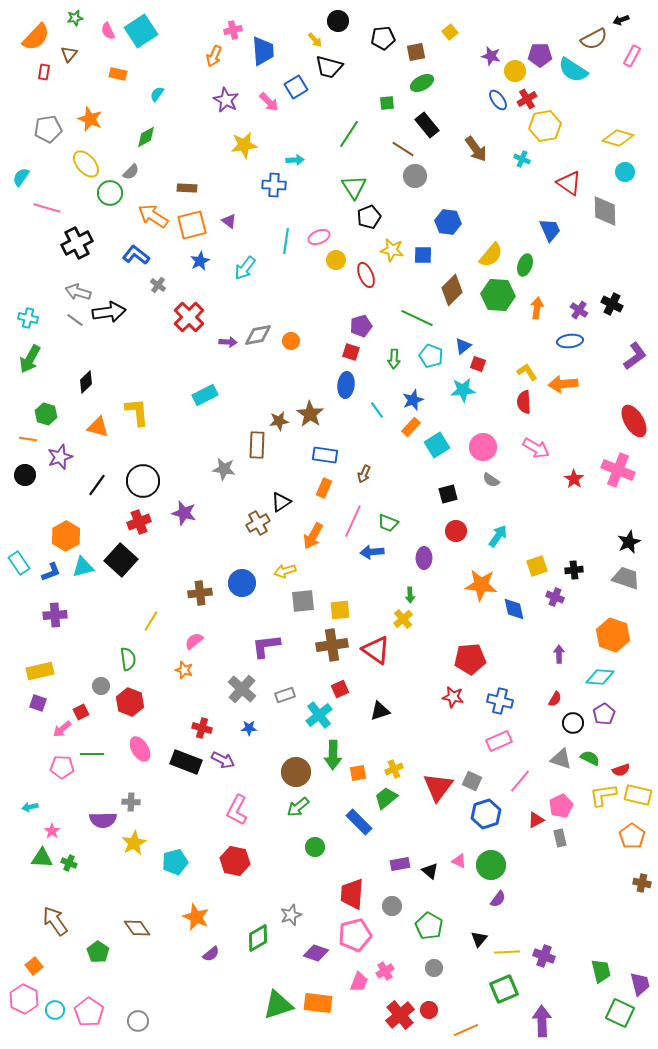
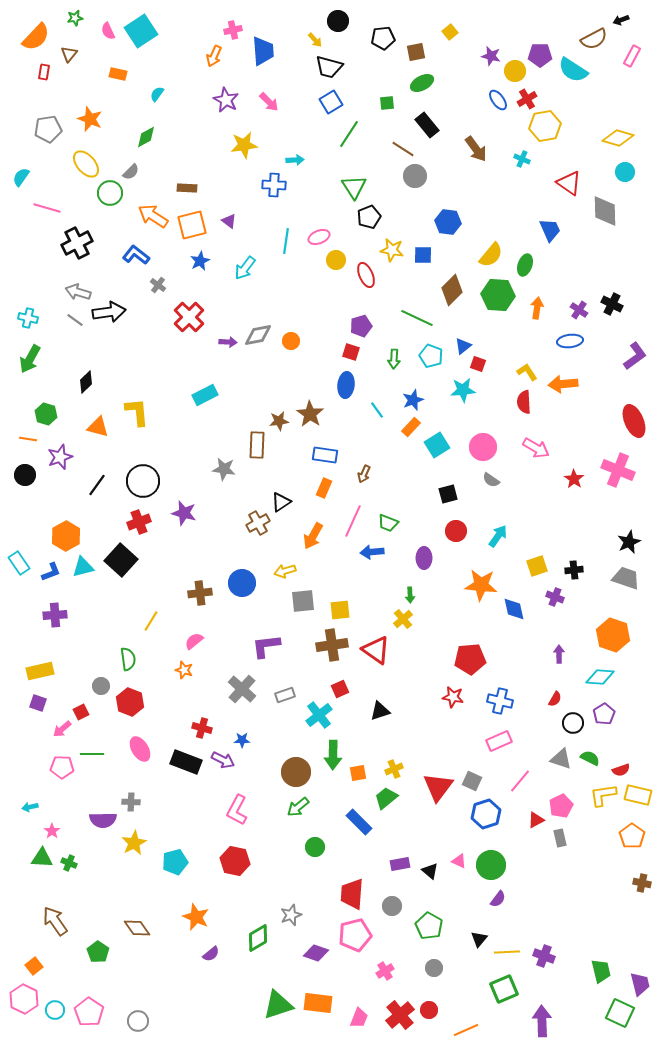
blue square at (296, 87): moved 35 px right, 15 px down
red ellipse at (634, 421): rotated 8 degrees clockwise
blue star at (249, 728): moved 7 px left, 12 px down
pink trapezoid at (359, 982): moved 36 px down
